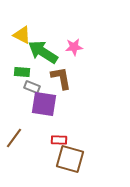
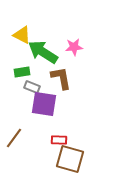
green rectangle: rotated 14 degrees counterclockwise
